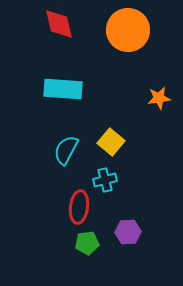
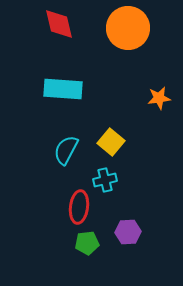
orange circle: moved 2 px up
